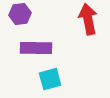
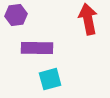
purple hexagon: moved 4 px left, 1 px down
purple rectangle: moved 1 px right
